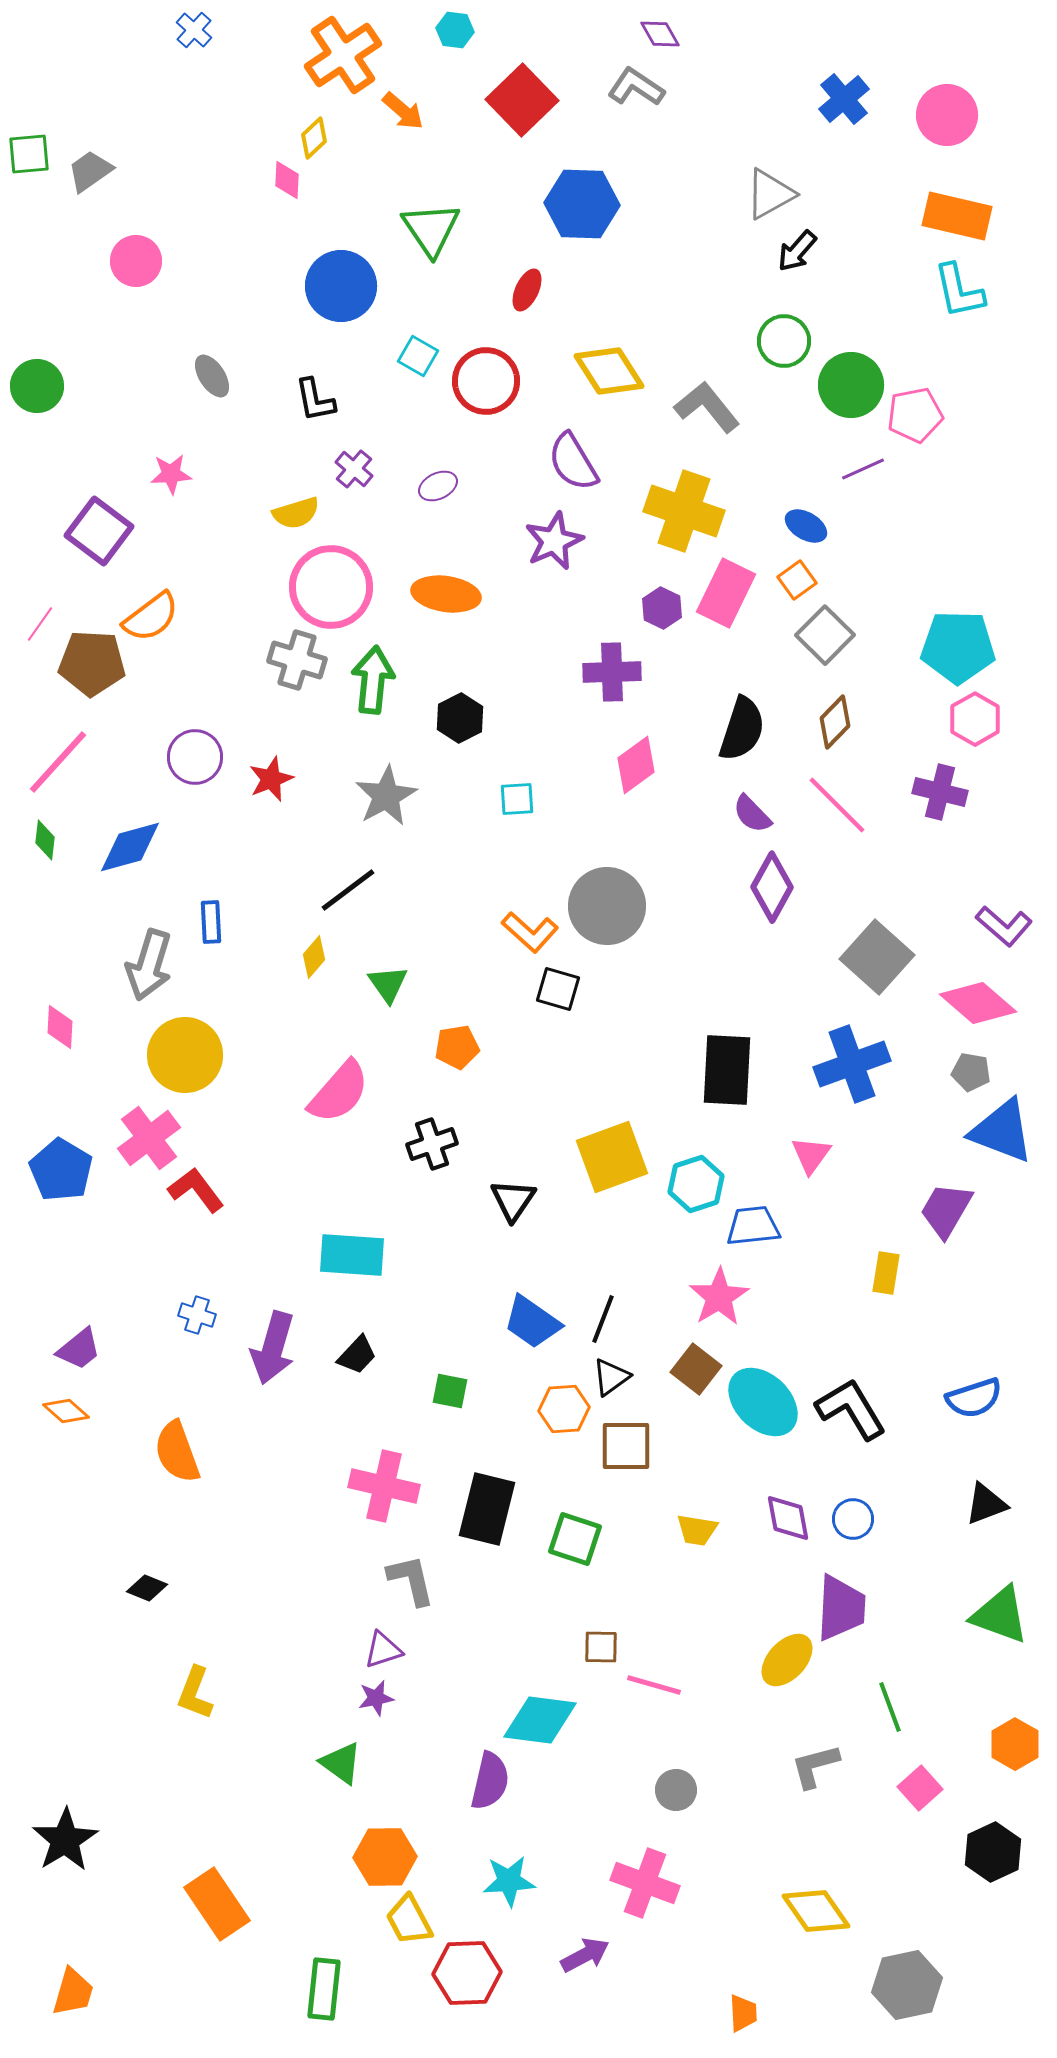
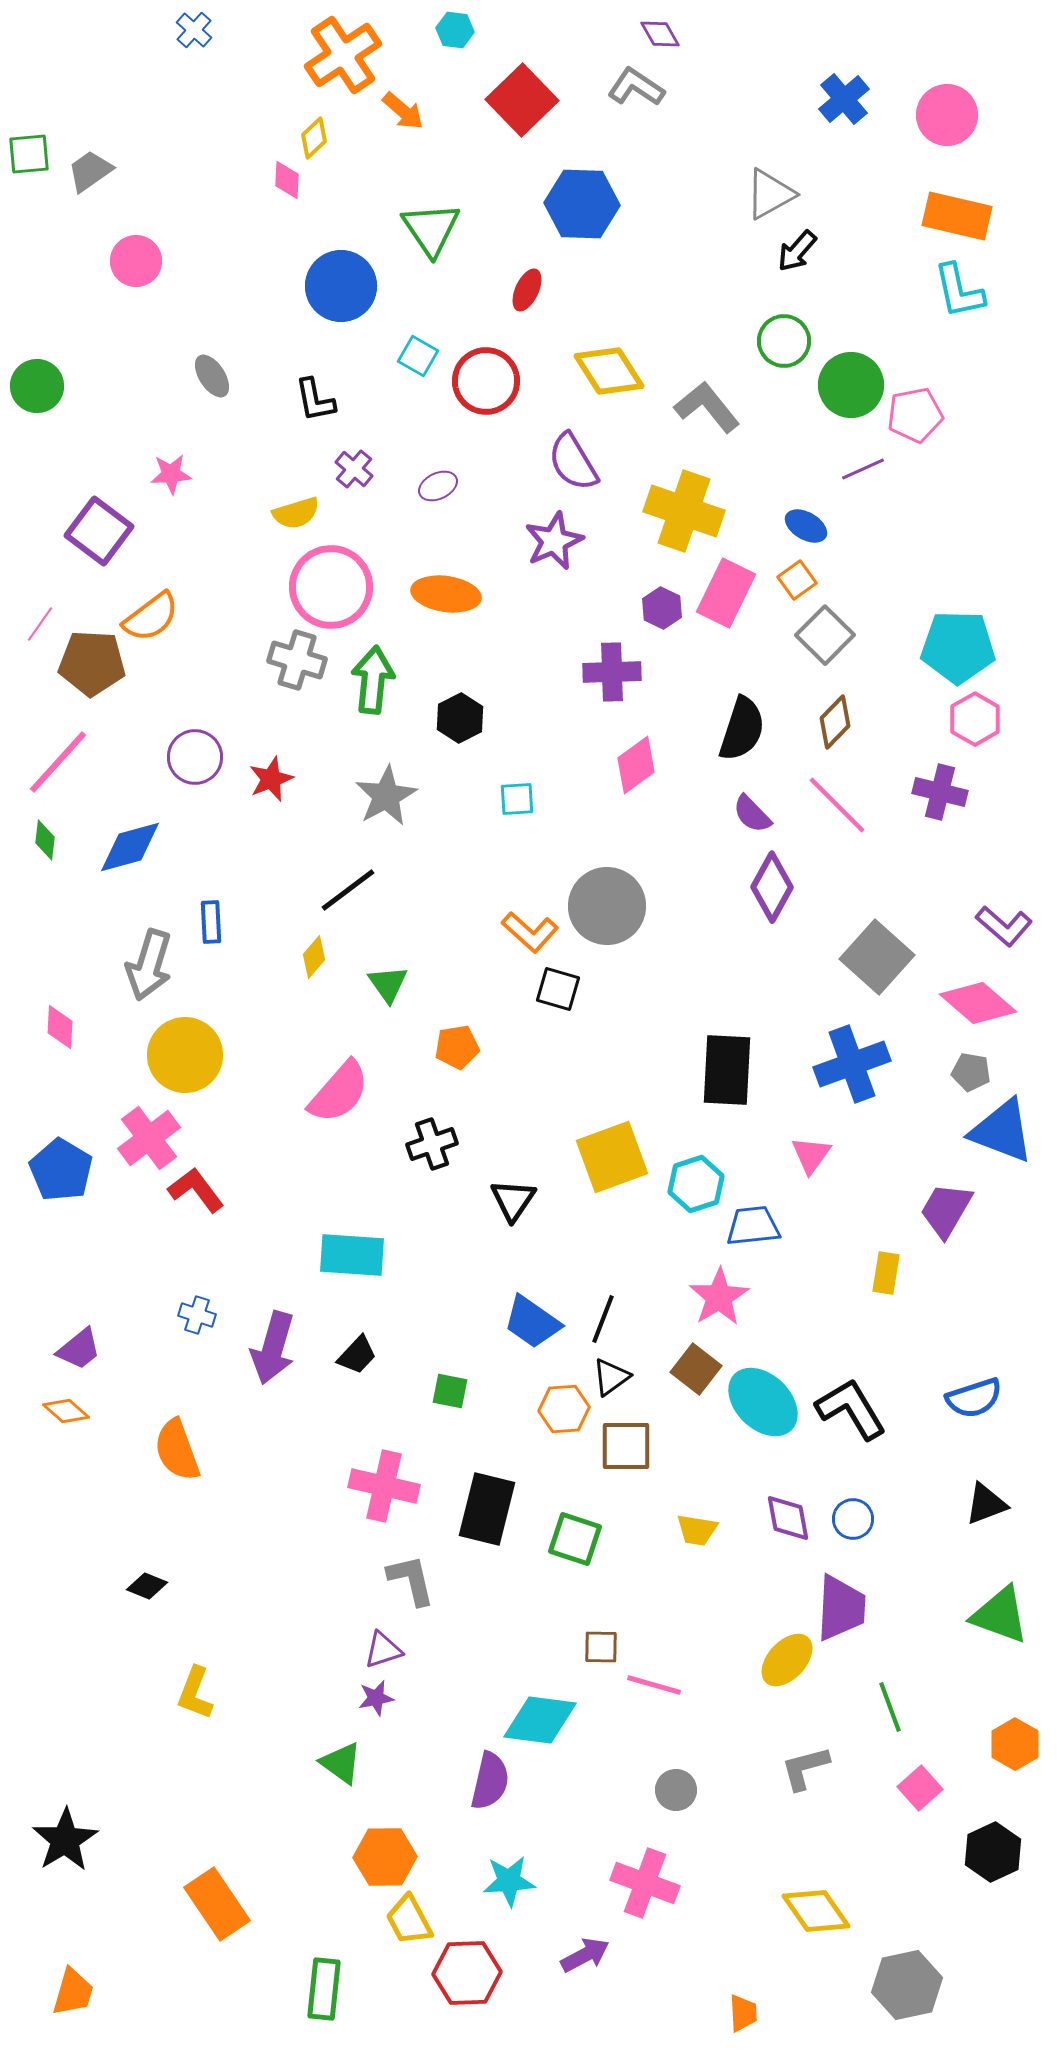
orange semicircle at (177, 1452): moved 2 px up
black diamond at (147, 1588): moved 2 px up
gray L-shape at (815, 1766): moved 10 px left, 2 px down
